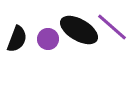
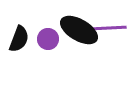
purple line: moved 3 px left, 1 px down; rotated 44 degrees counterclockwise
black semicircle: moved 2 px right
